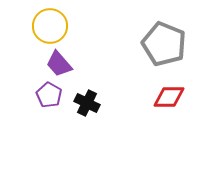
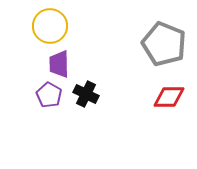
purple trapezoid: rotated 40 degrees clockwise
black cross: moved 1 px left, 9 px up
